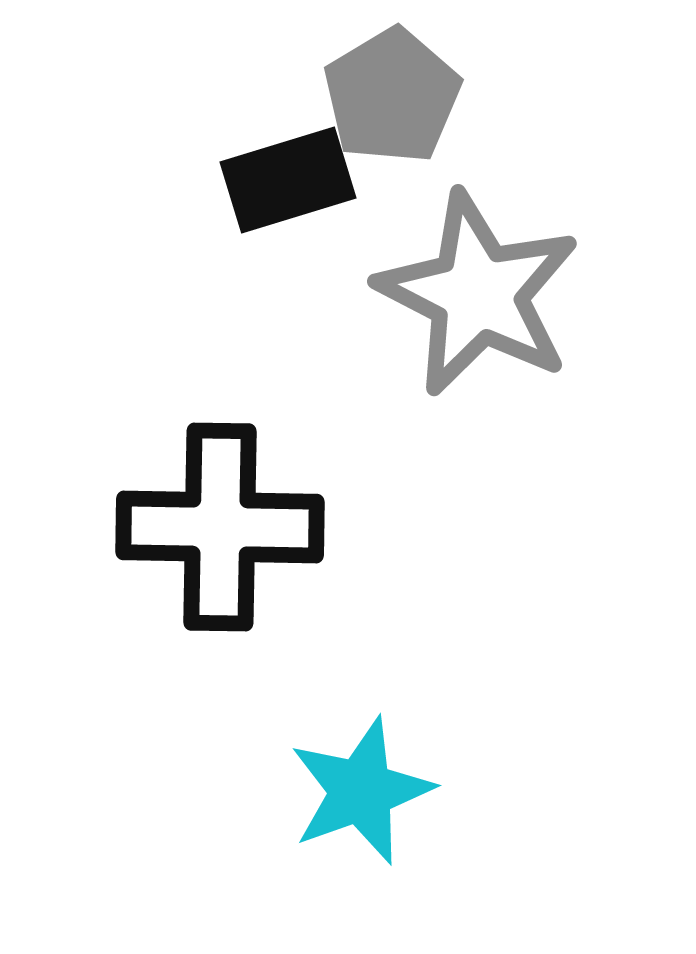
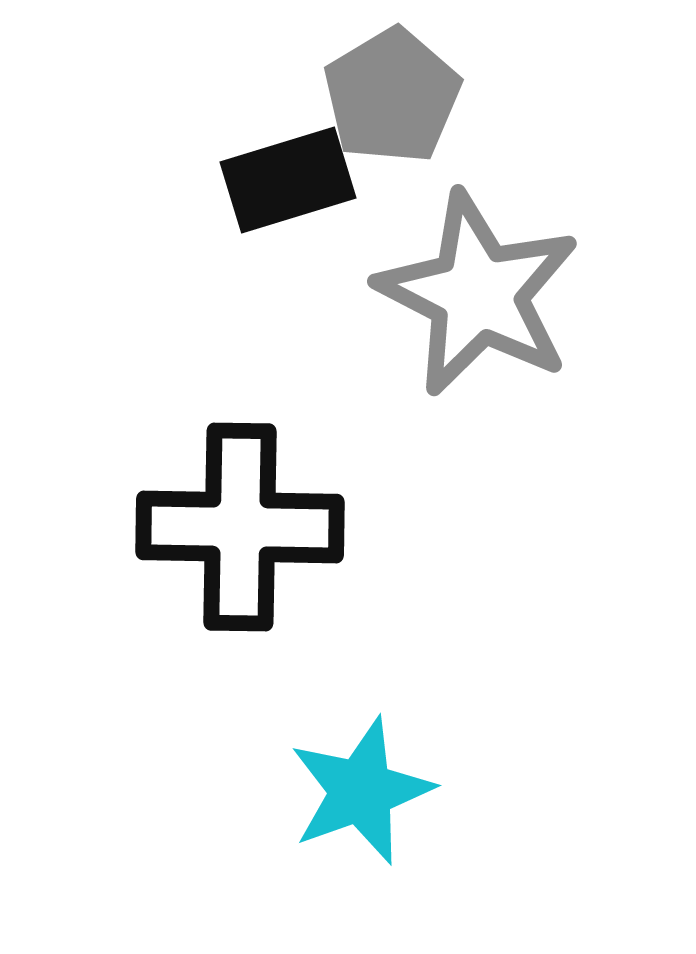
black cross: moved 20 px right
